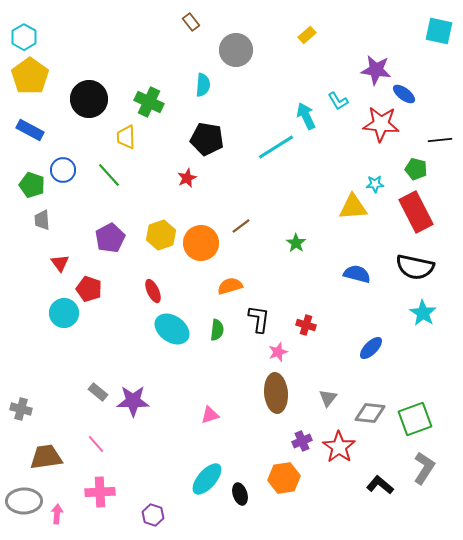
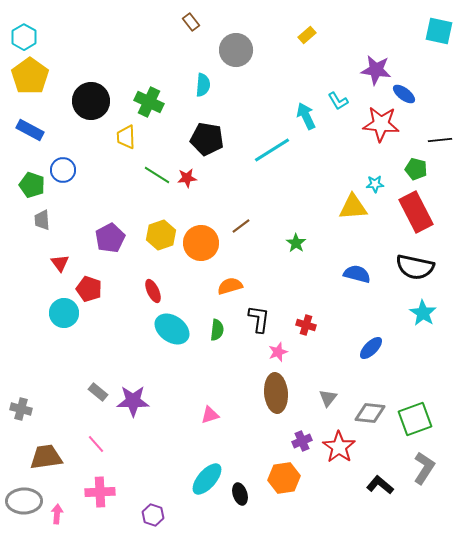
black circle at (89, 99): moved 2 px right, 2 px down
cyan line at (276, 147): moved 4 px left, 3 px down
green line at (109, 175): moved 48 px right; rotated 16 degrees counterclockwise
red star at (187, 178): rotated 18 degrees clockwise
